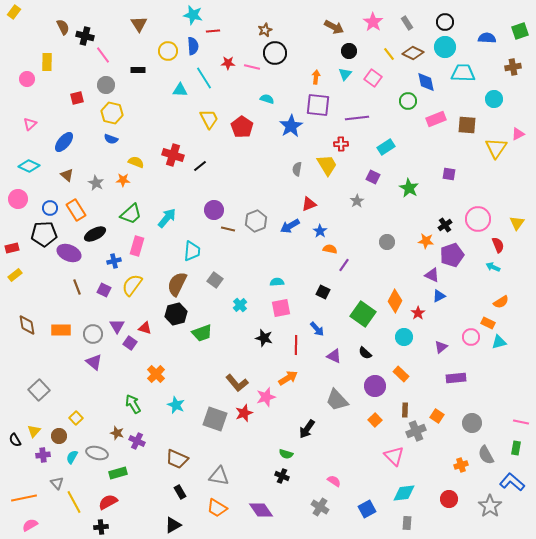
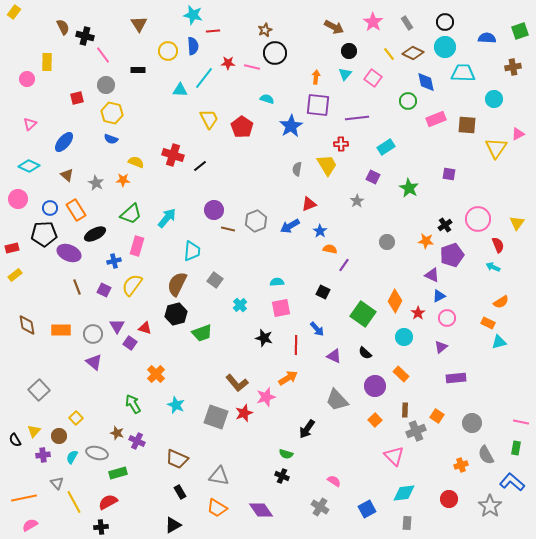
cyan line at (204, 78): rotated 70 degrees clockwise
pink circle at (471, 337): moved 24 px left, 19 px up
gray square at (215, 419): moved 1 px right, 2 px up
